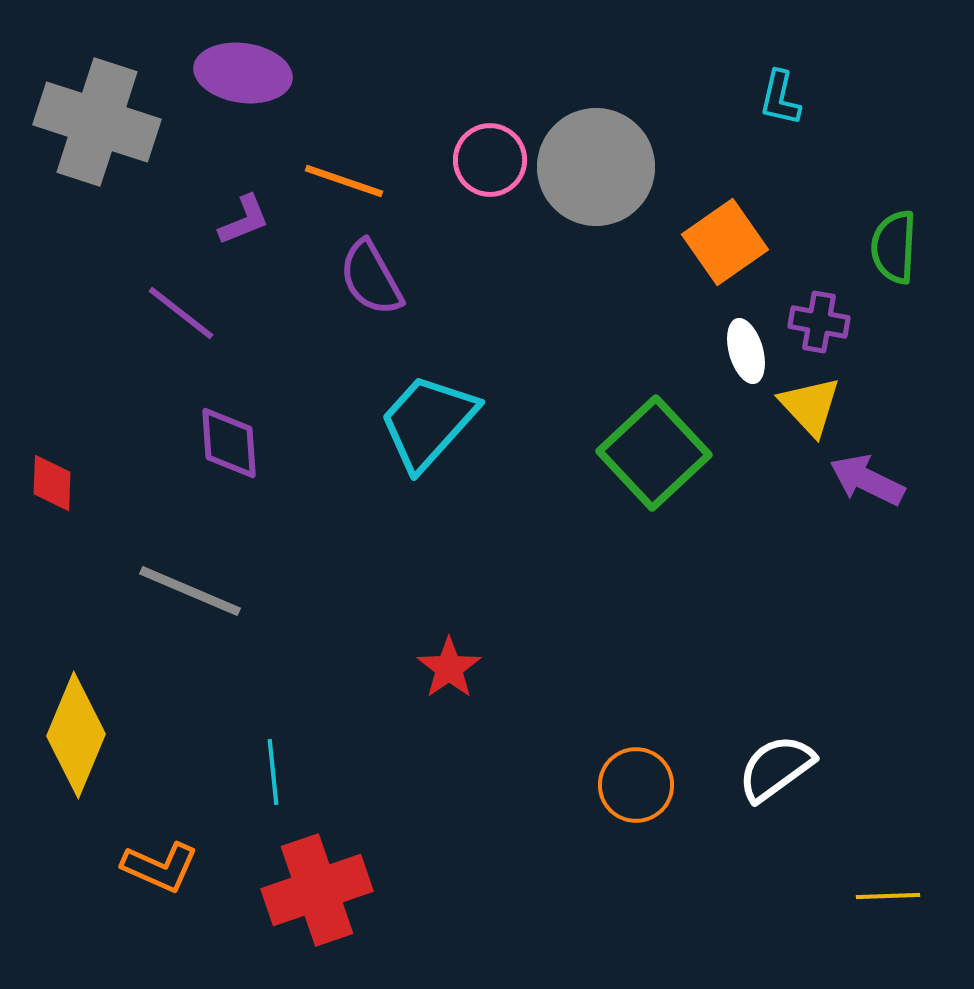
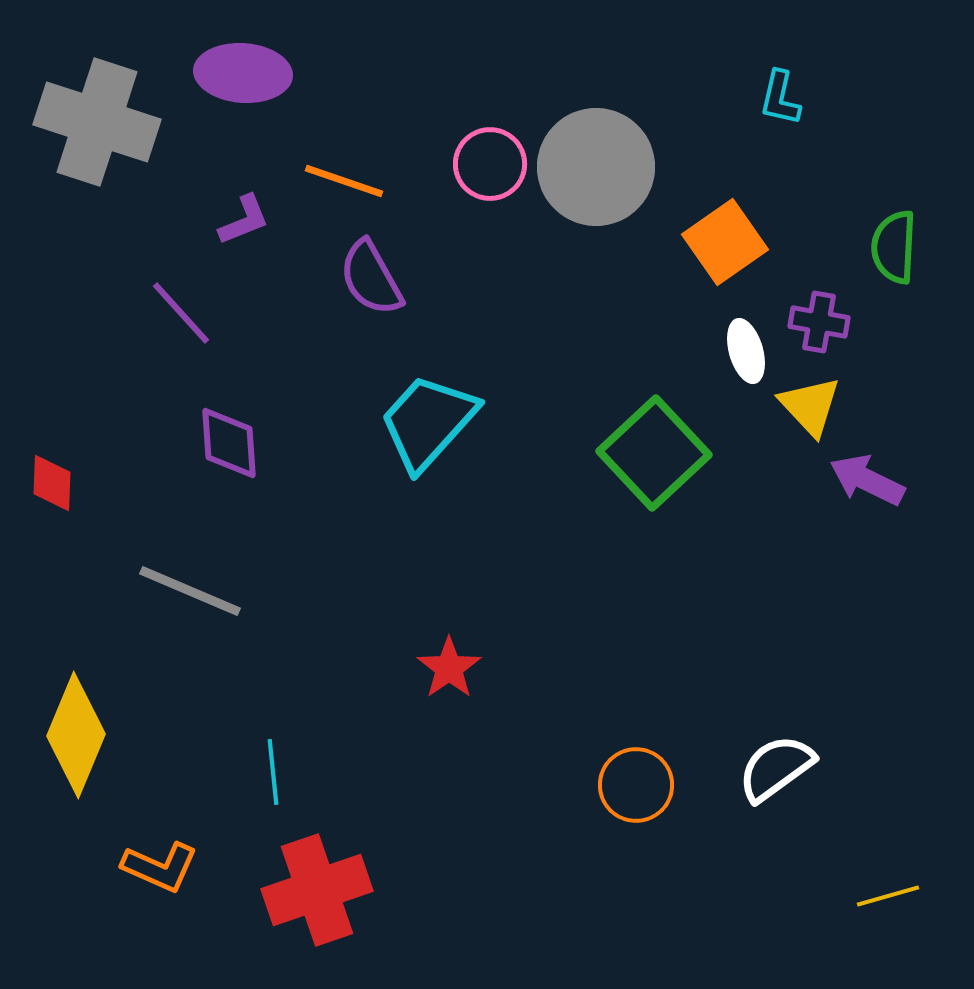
purple ellipse: rotated 4 degrees counterclockwise
pink circle: moved 4 px down
purple line: rotated 10 degrees clockwise
yellow line: rotated 14 degrees counterclockwise
